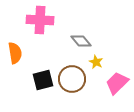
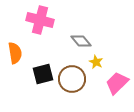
pink cross: rotated 12 degrees clockwise
black square: moved 6 px up
